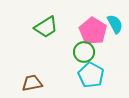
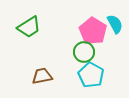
green trapezoid: moved 17 px left
brown trapezoid: moved 10 px right, 7 px up
